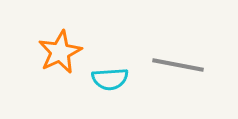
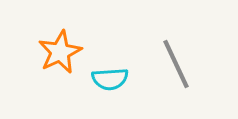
gray line: moved 2 px left, 1 px up; rotated 54 degrees clockwise
